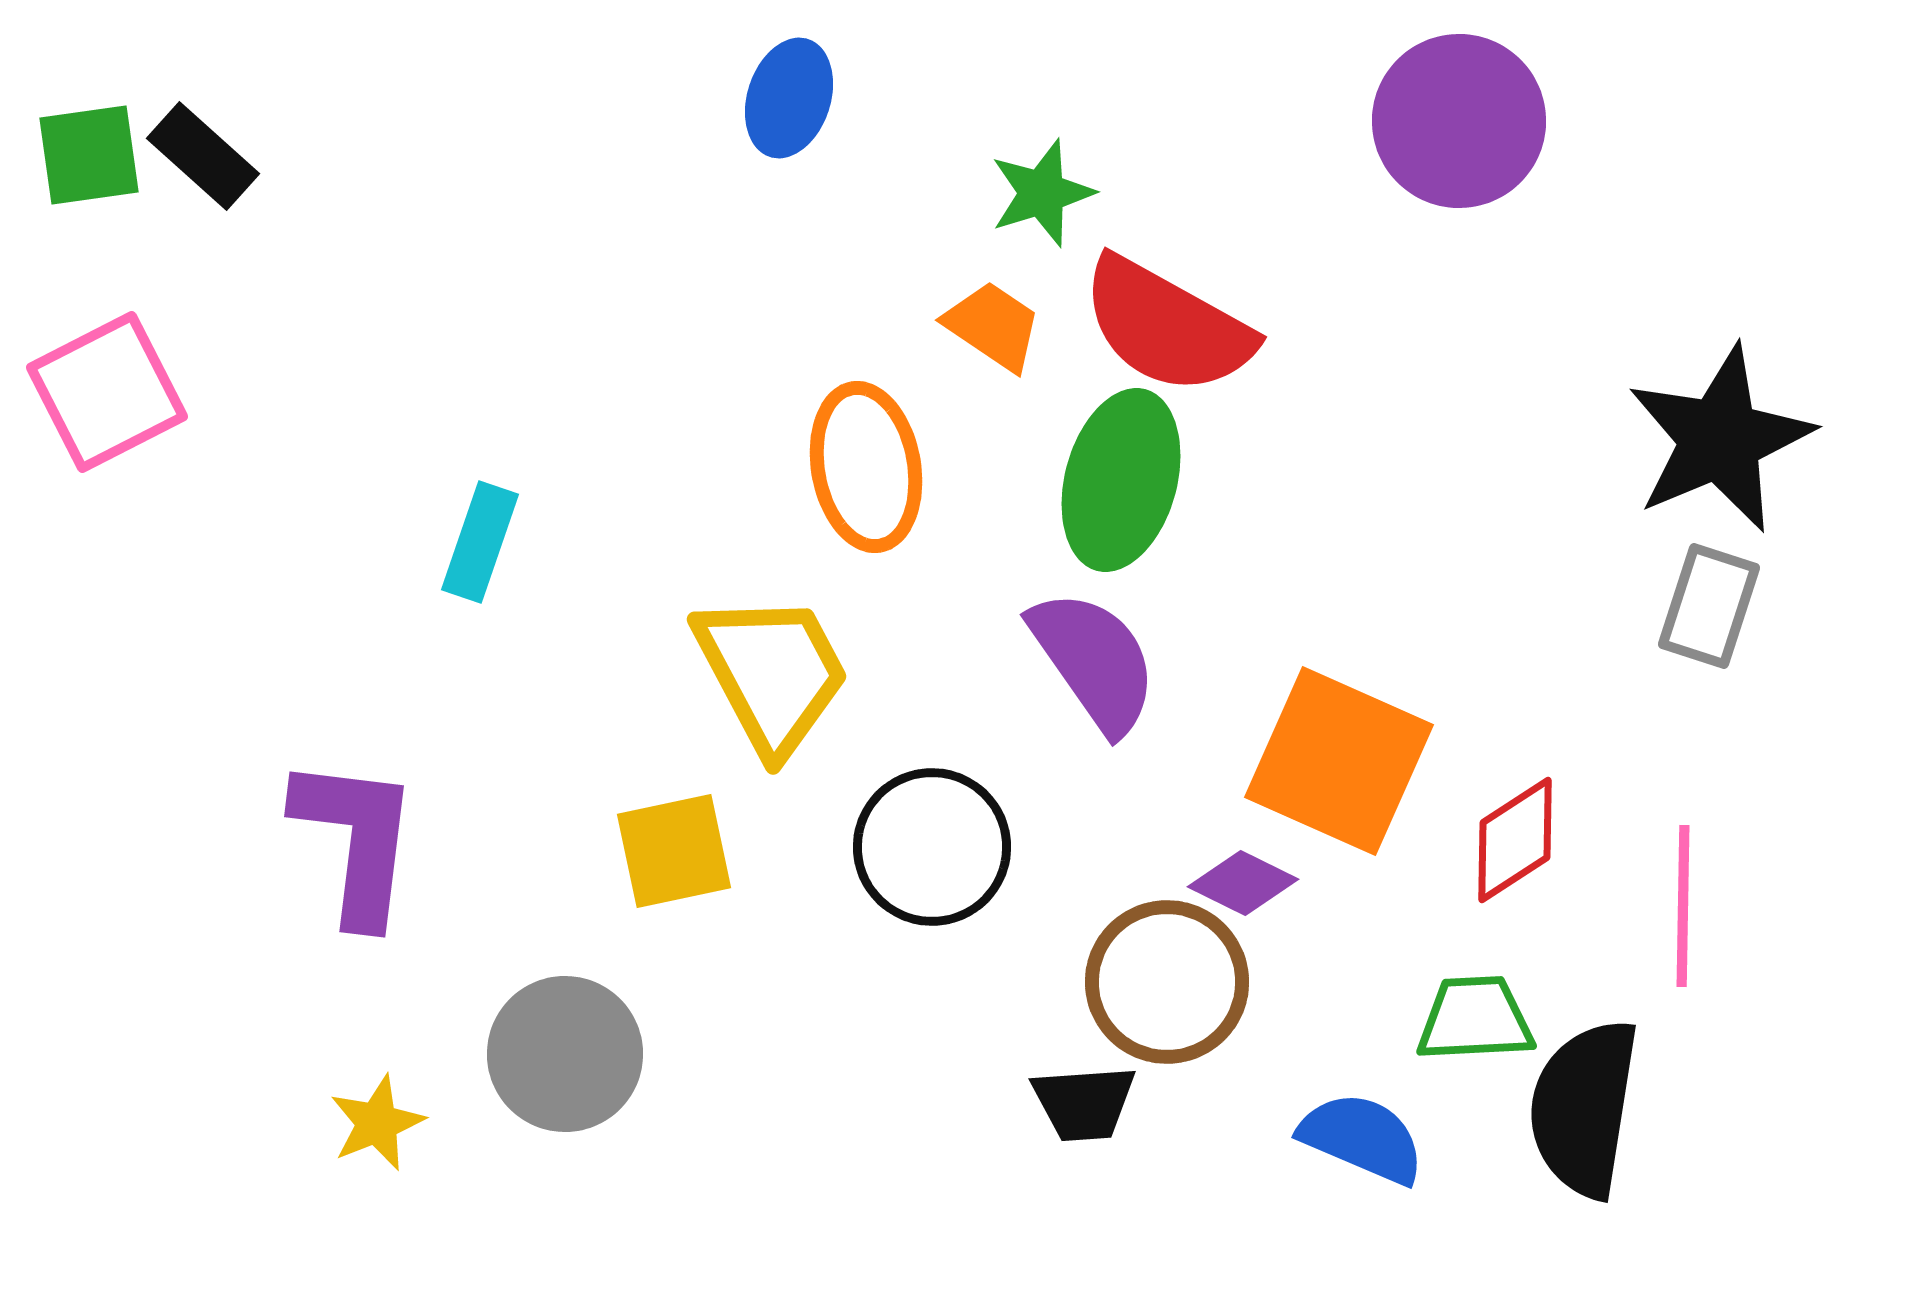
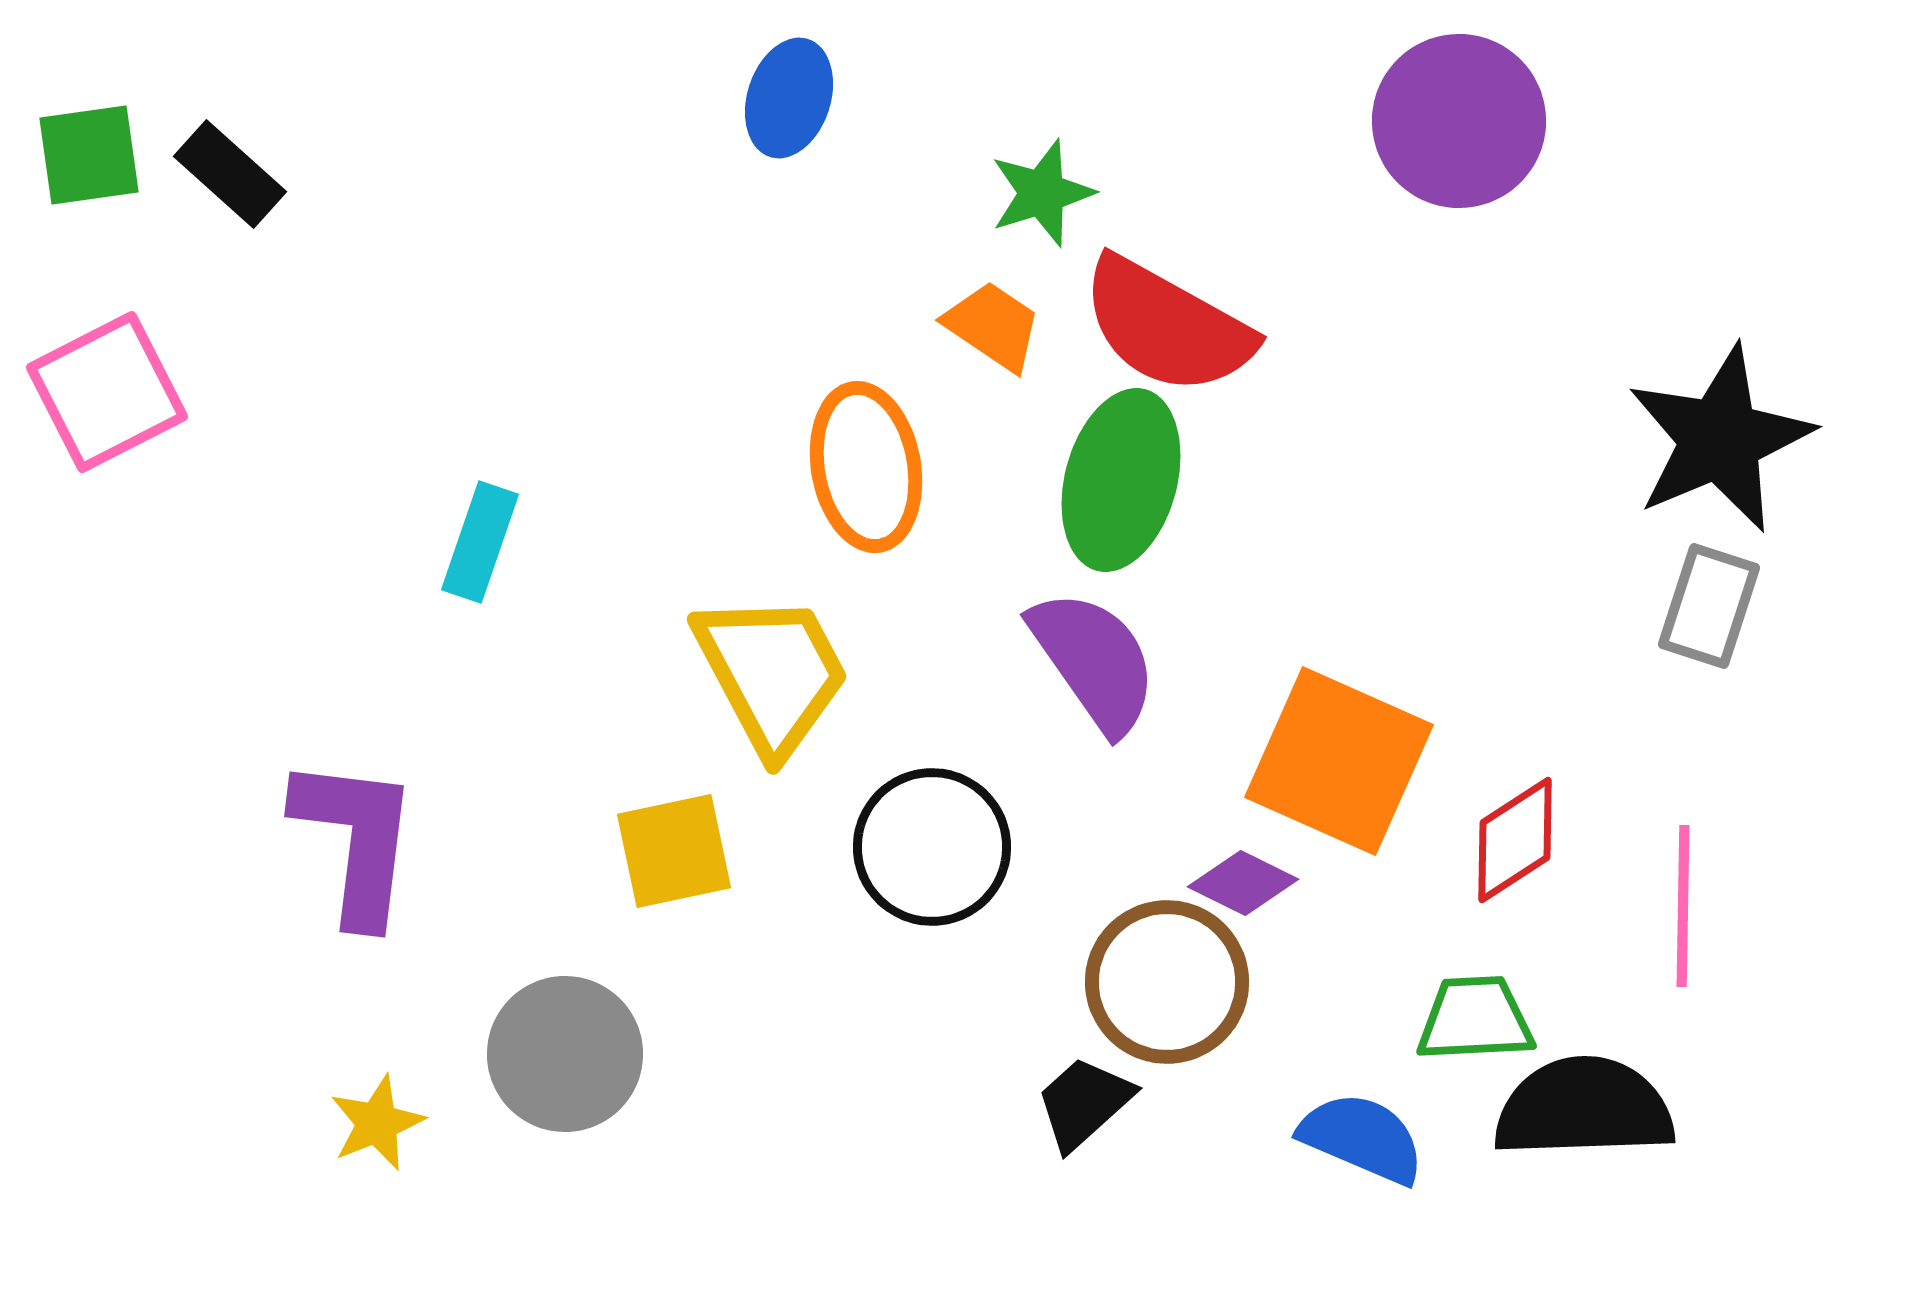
black rectangle: moved 27 px right, 18 px down
black trapezoid: rotated 142 degrees clockwise
black semicircle: rotated 79 degrees clockwise
